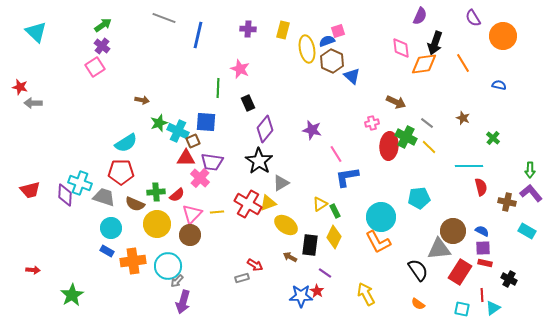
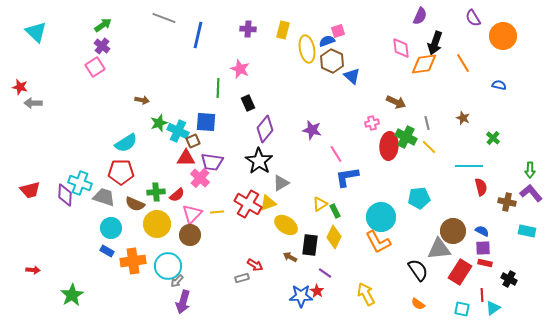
gray line at (427, 123): rotated 40 degrees clockwise
cyan rectangle at (527, 231): rotated 18 degrees counterclockwise
